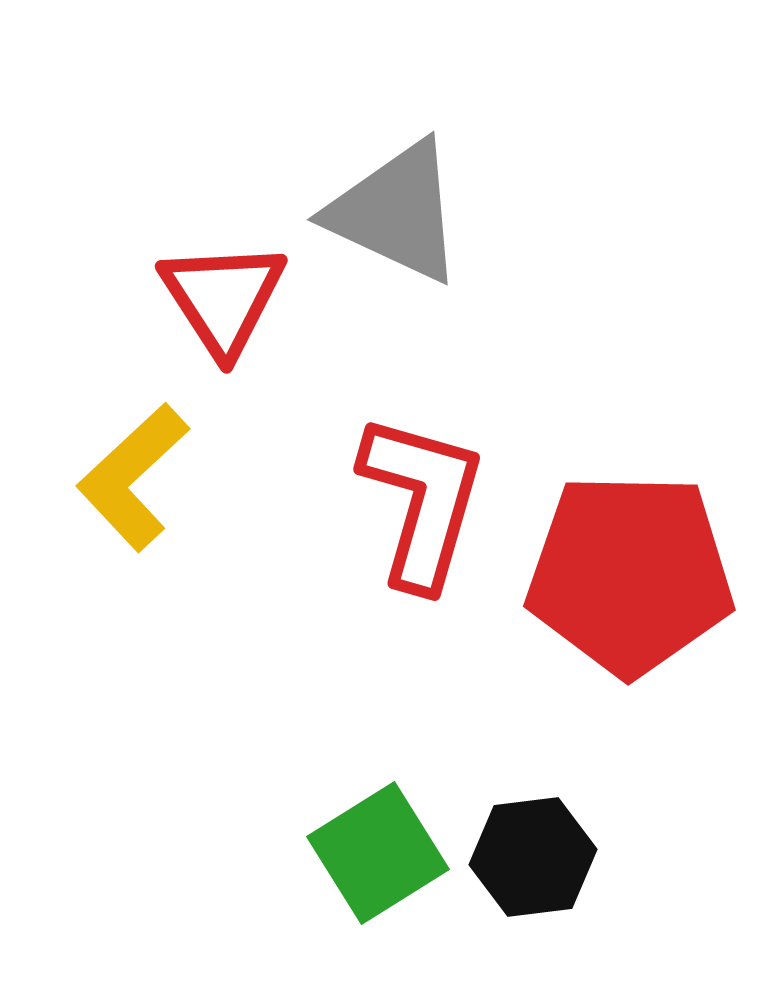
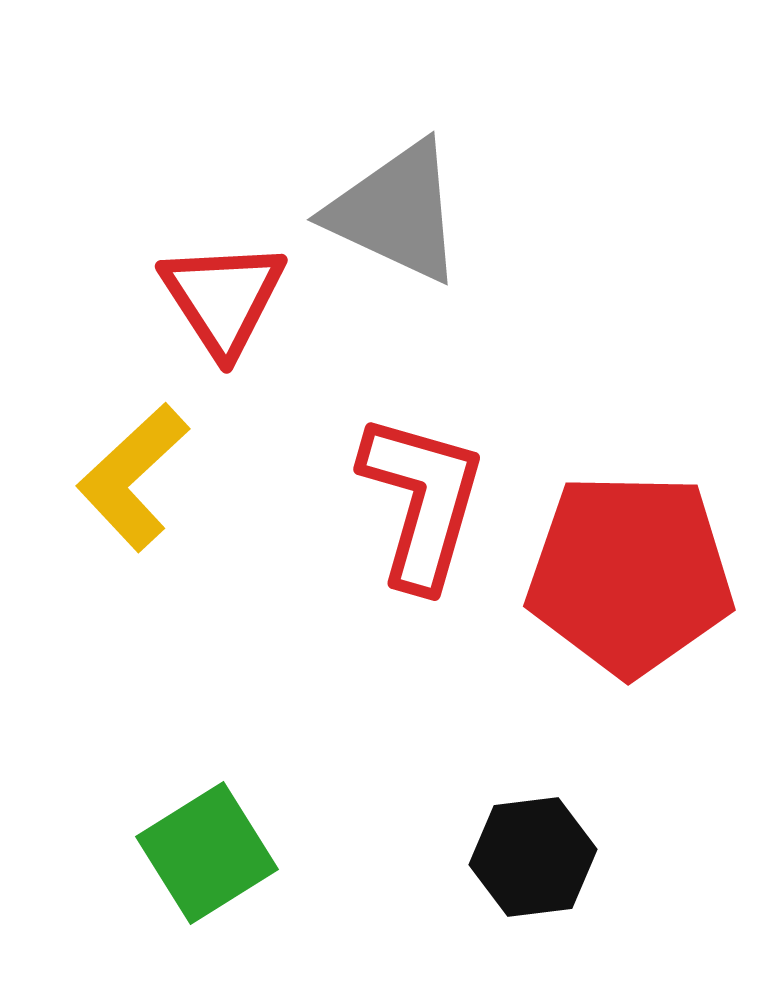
green square: moved 171 px left
